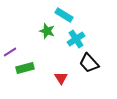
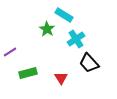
green star: moved 2 px up; rotated 14 degrees clockwise
green rectangle: moved 3 px right, 5 px down
